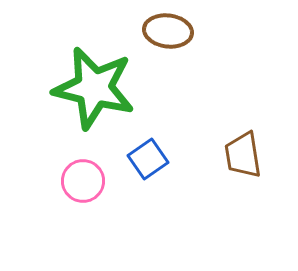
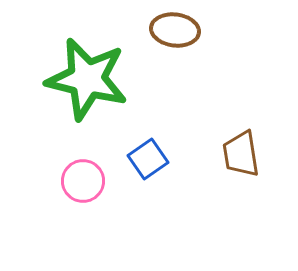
brown ellipse: moved 7 px right, 1 px up
green star: moved 7 px left, 9 px up
brown trapezoid: moved 2 px left, 1 px up
